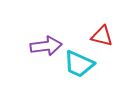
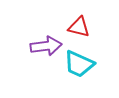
red triangle: moved 23 px left, 9 px up
